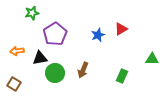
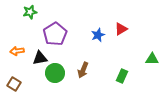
green star: moved 2 px left, 1 px up
